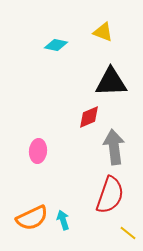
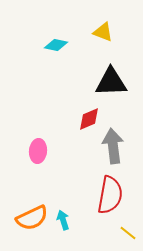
red diamond: moved 2 px down
gray arrow: moved 1 px left, 1 px up
red semicircle: rotated 9 degrees counterclockwise
